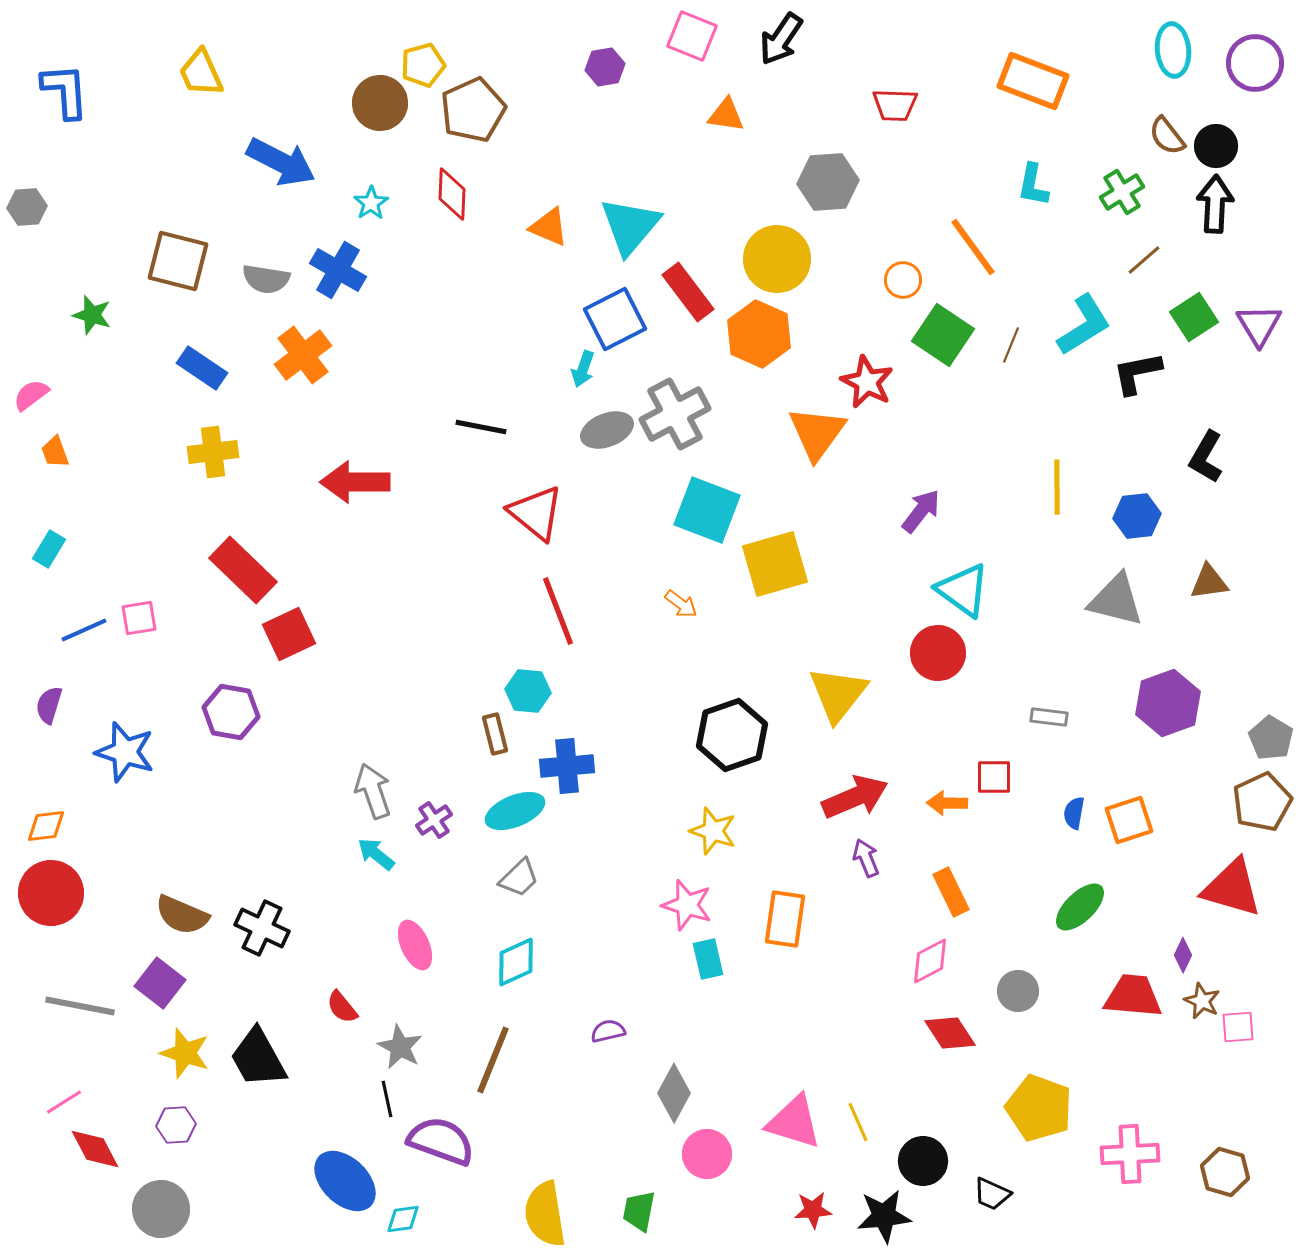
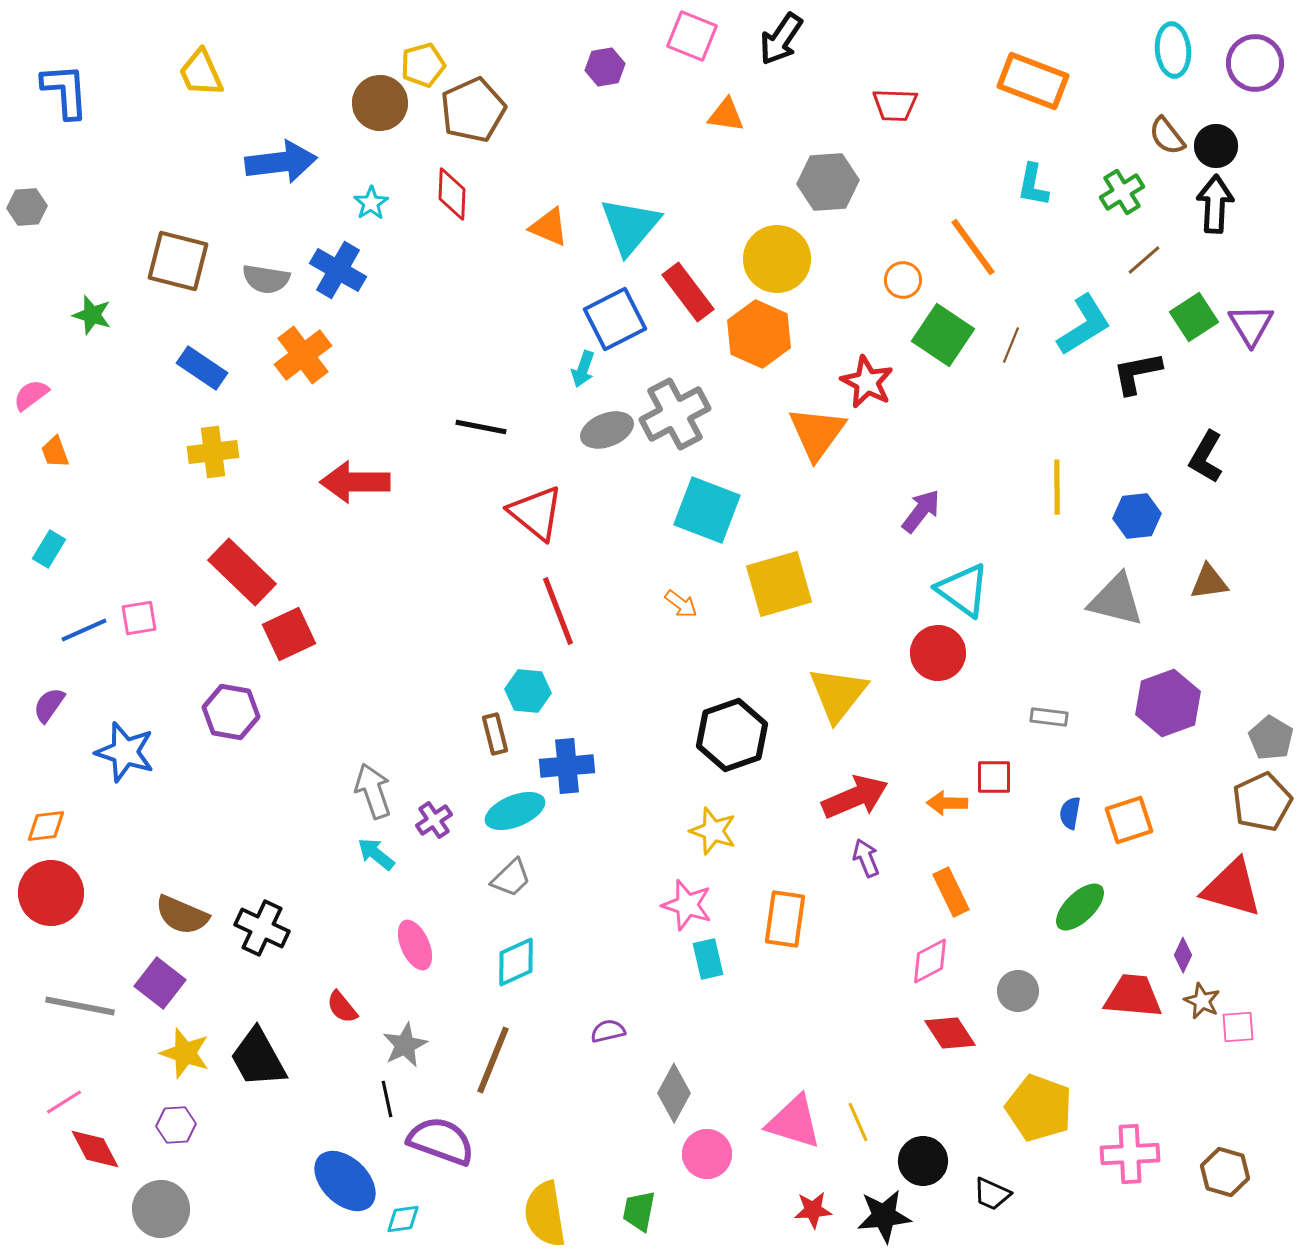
blue arrow at (281, 162): rotated 34 degrees counterclockwise
purple triangle at (1259, 325): moved 8 px left
yellow square at (775, 564): moved 4 px right, 20 px down
red rectangle at (243, 570): moved 1 px left, 2 px down
purple semicircle at (49, 705): rotated 18 degrees clockwise
blue semicircle at (1074, 813): moved 4 px left
gray trapezoid at (519, 878): moved 8 px left
gray star at (400, 1047): moved 5 px right, 2 px up; rotated 18 degrees clockwise
